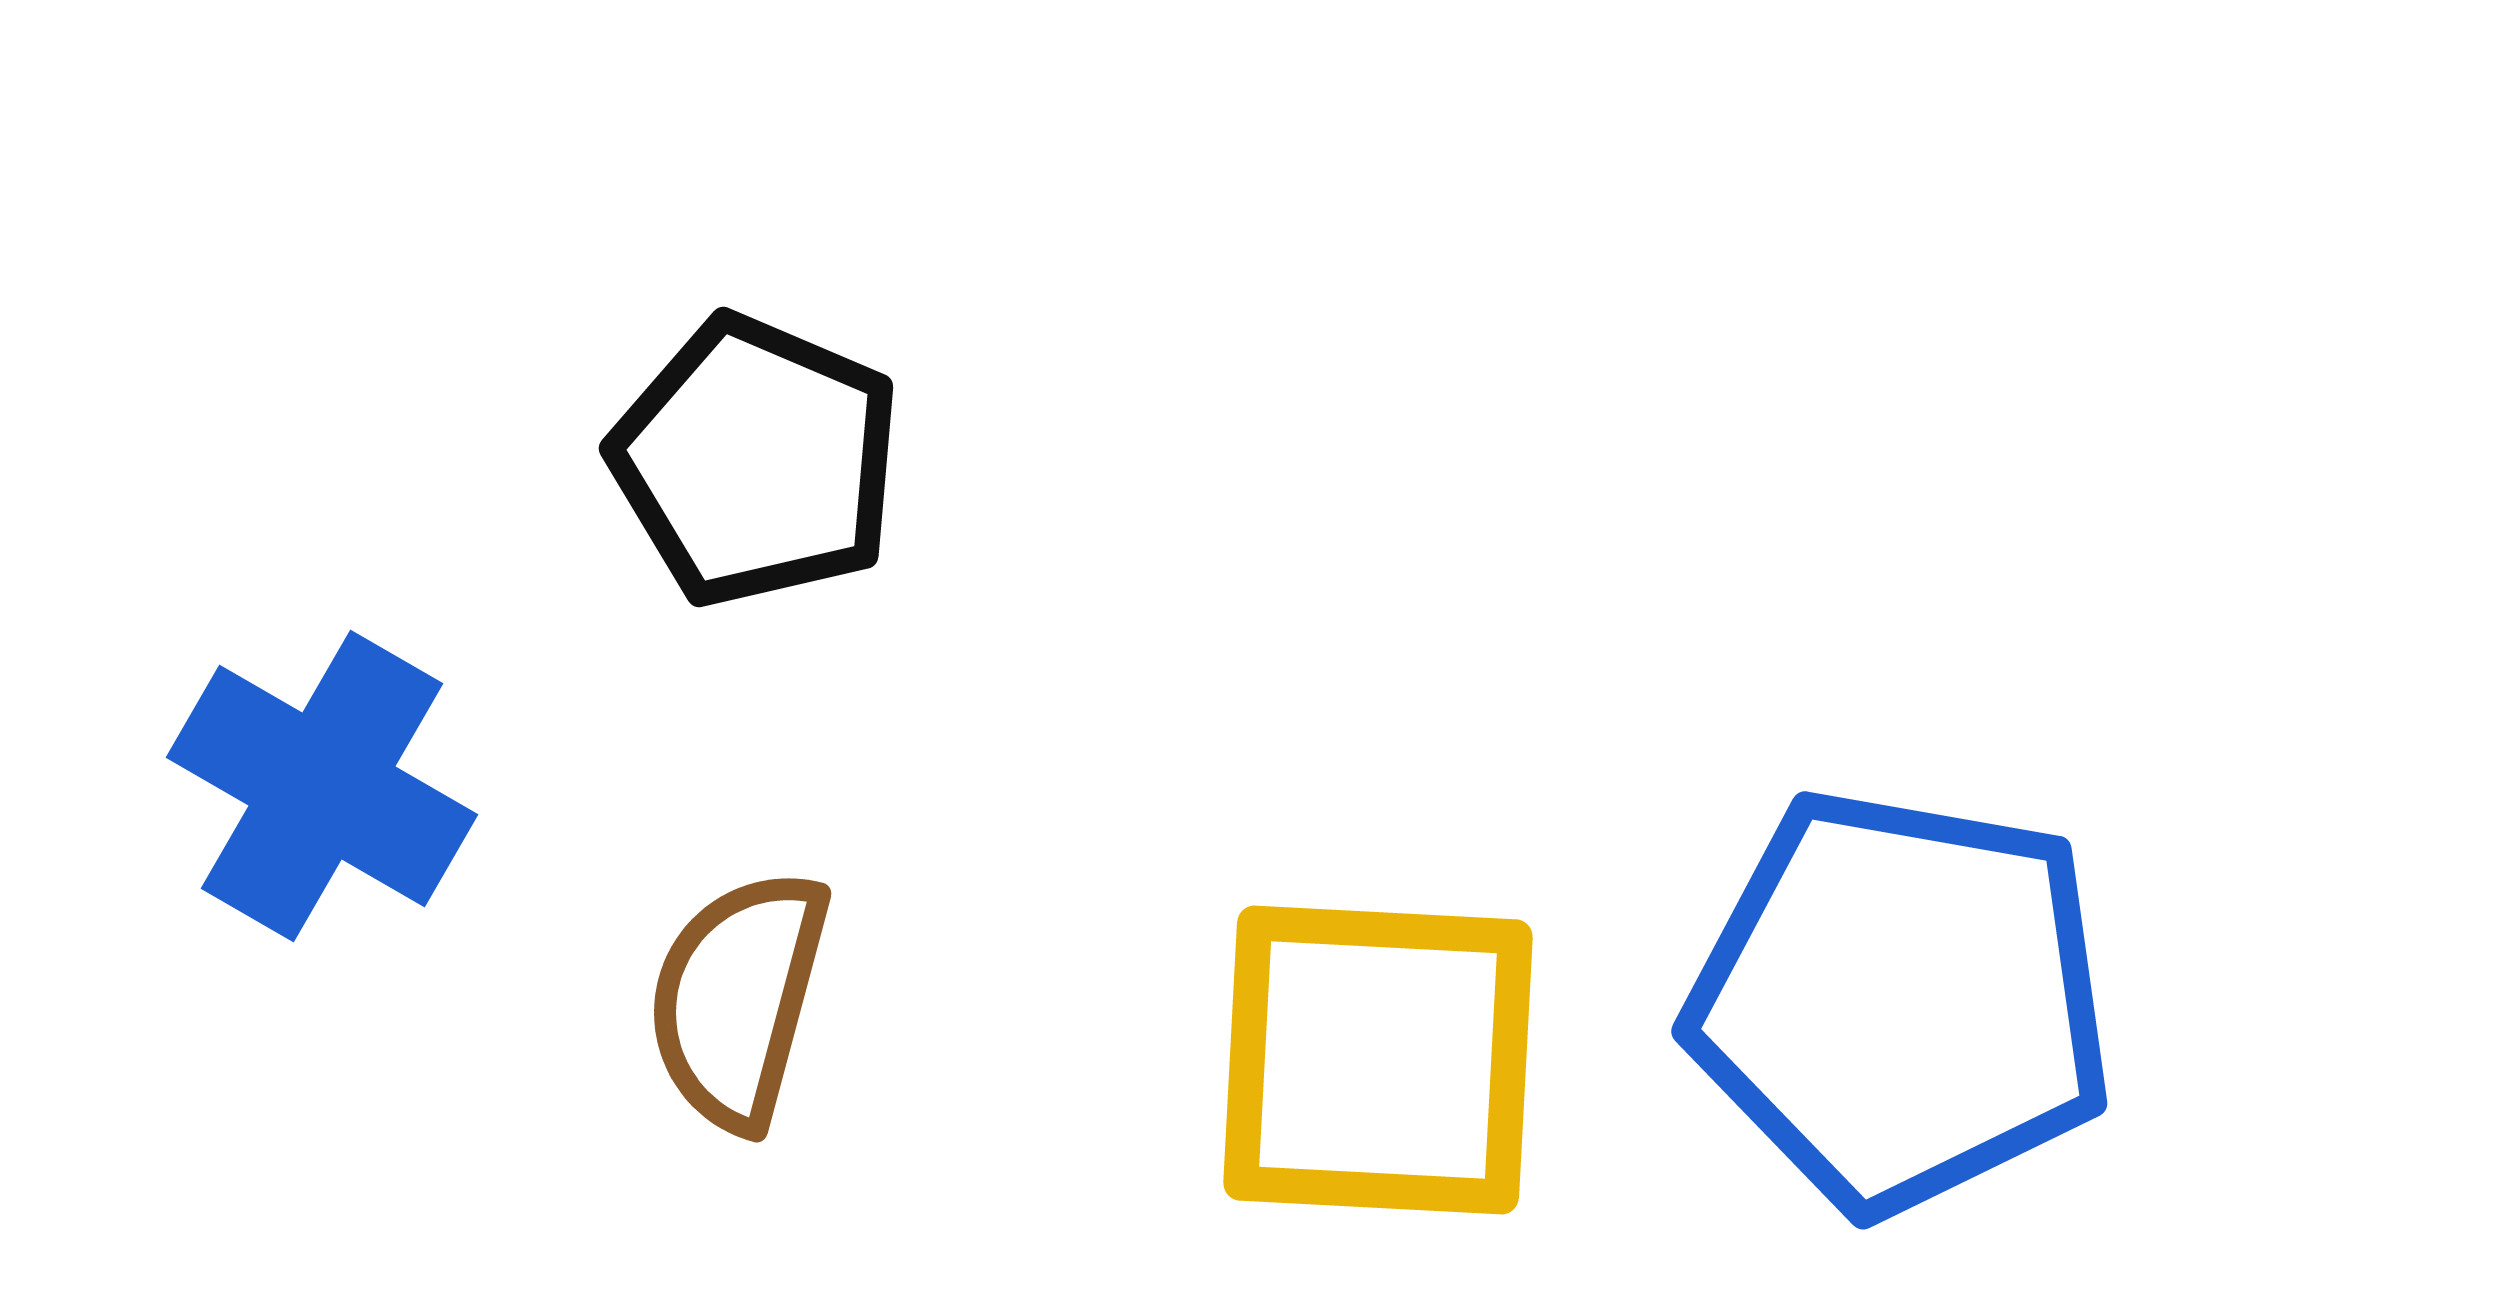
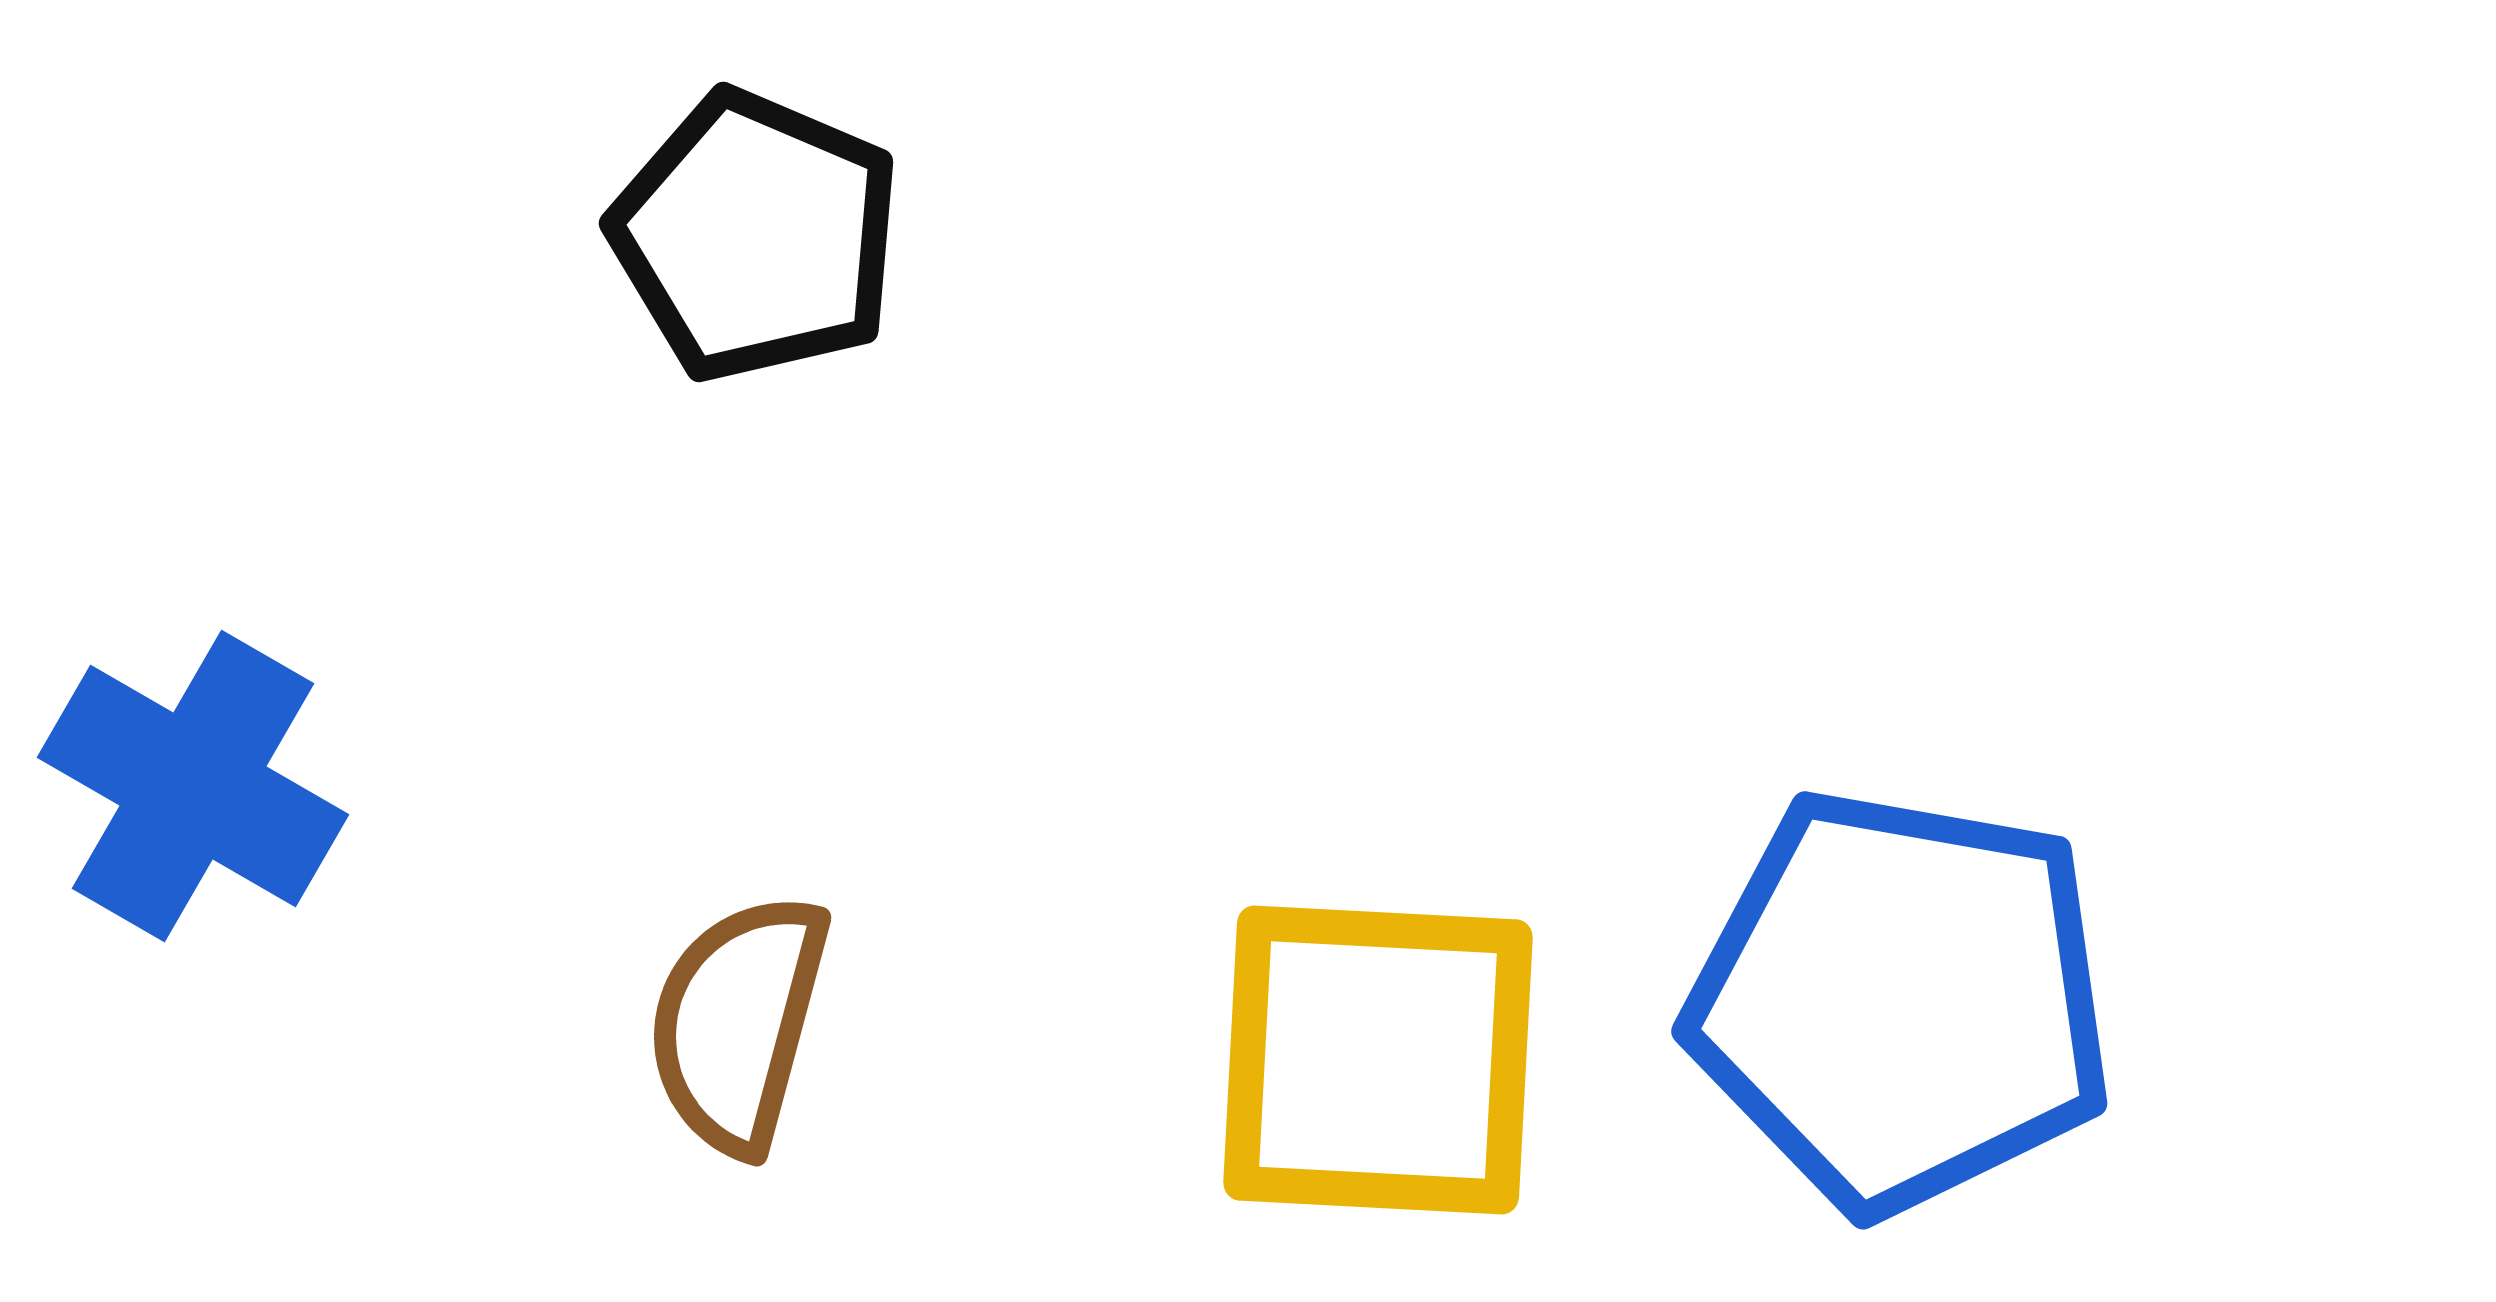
black pentagon: moved 225 px up
blue cross: moved 129 px left
brown semicircle: moved 24 px down
